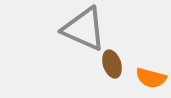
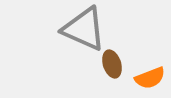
orange semicircle: moved 1 px left; rotated 36 degrees counterclockwise
